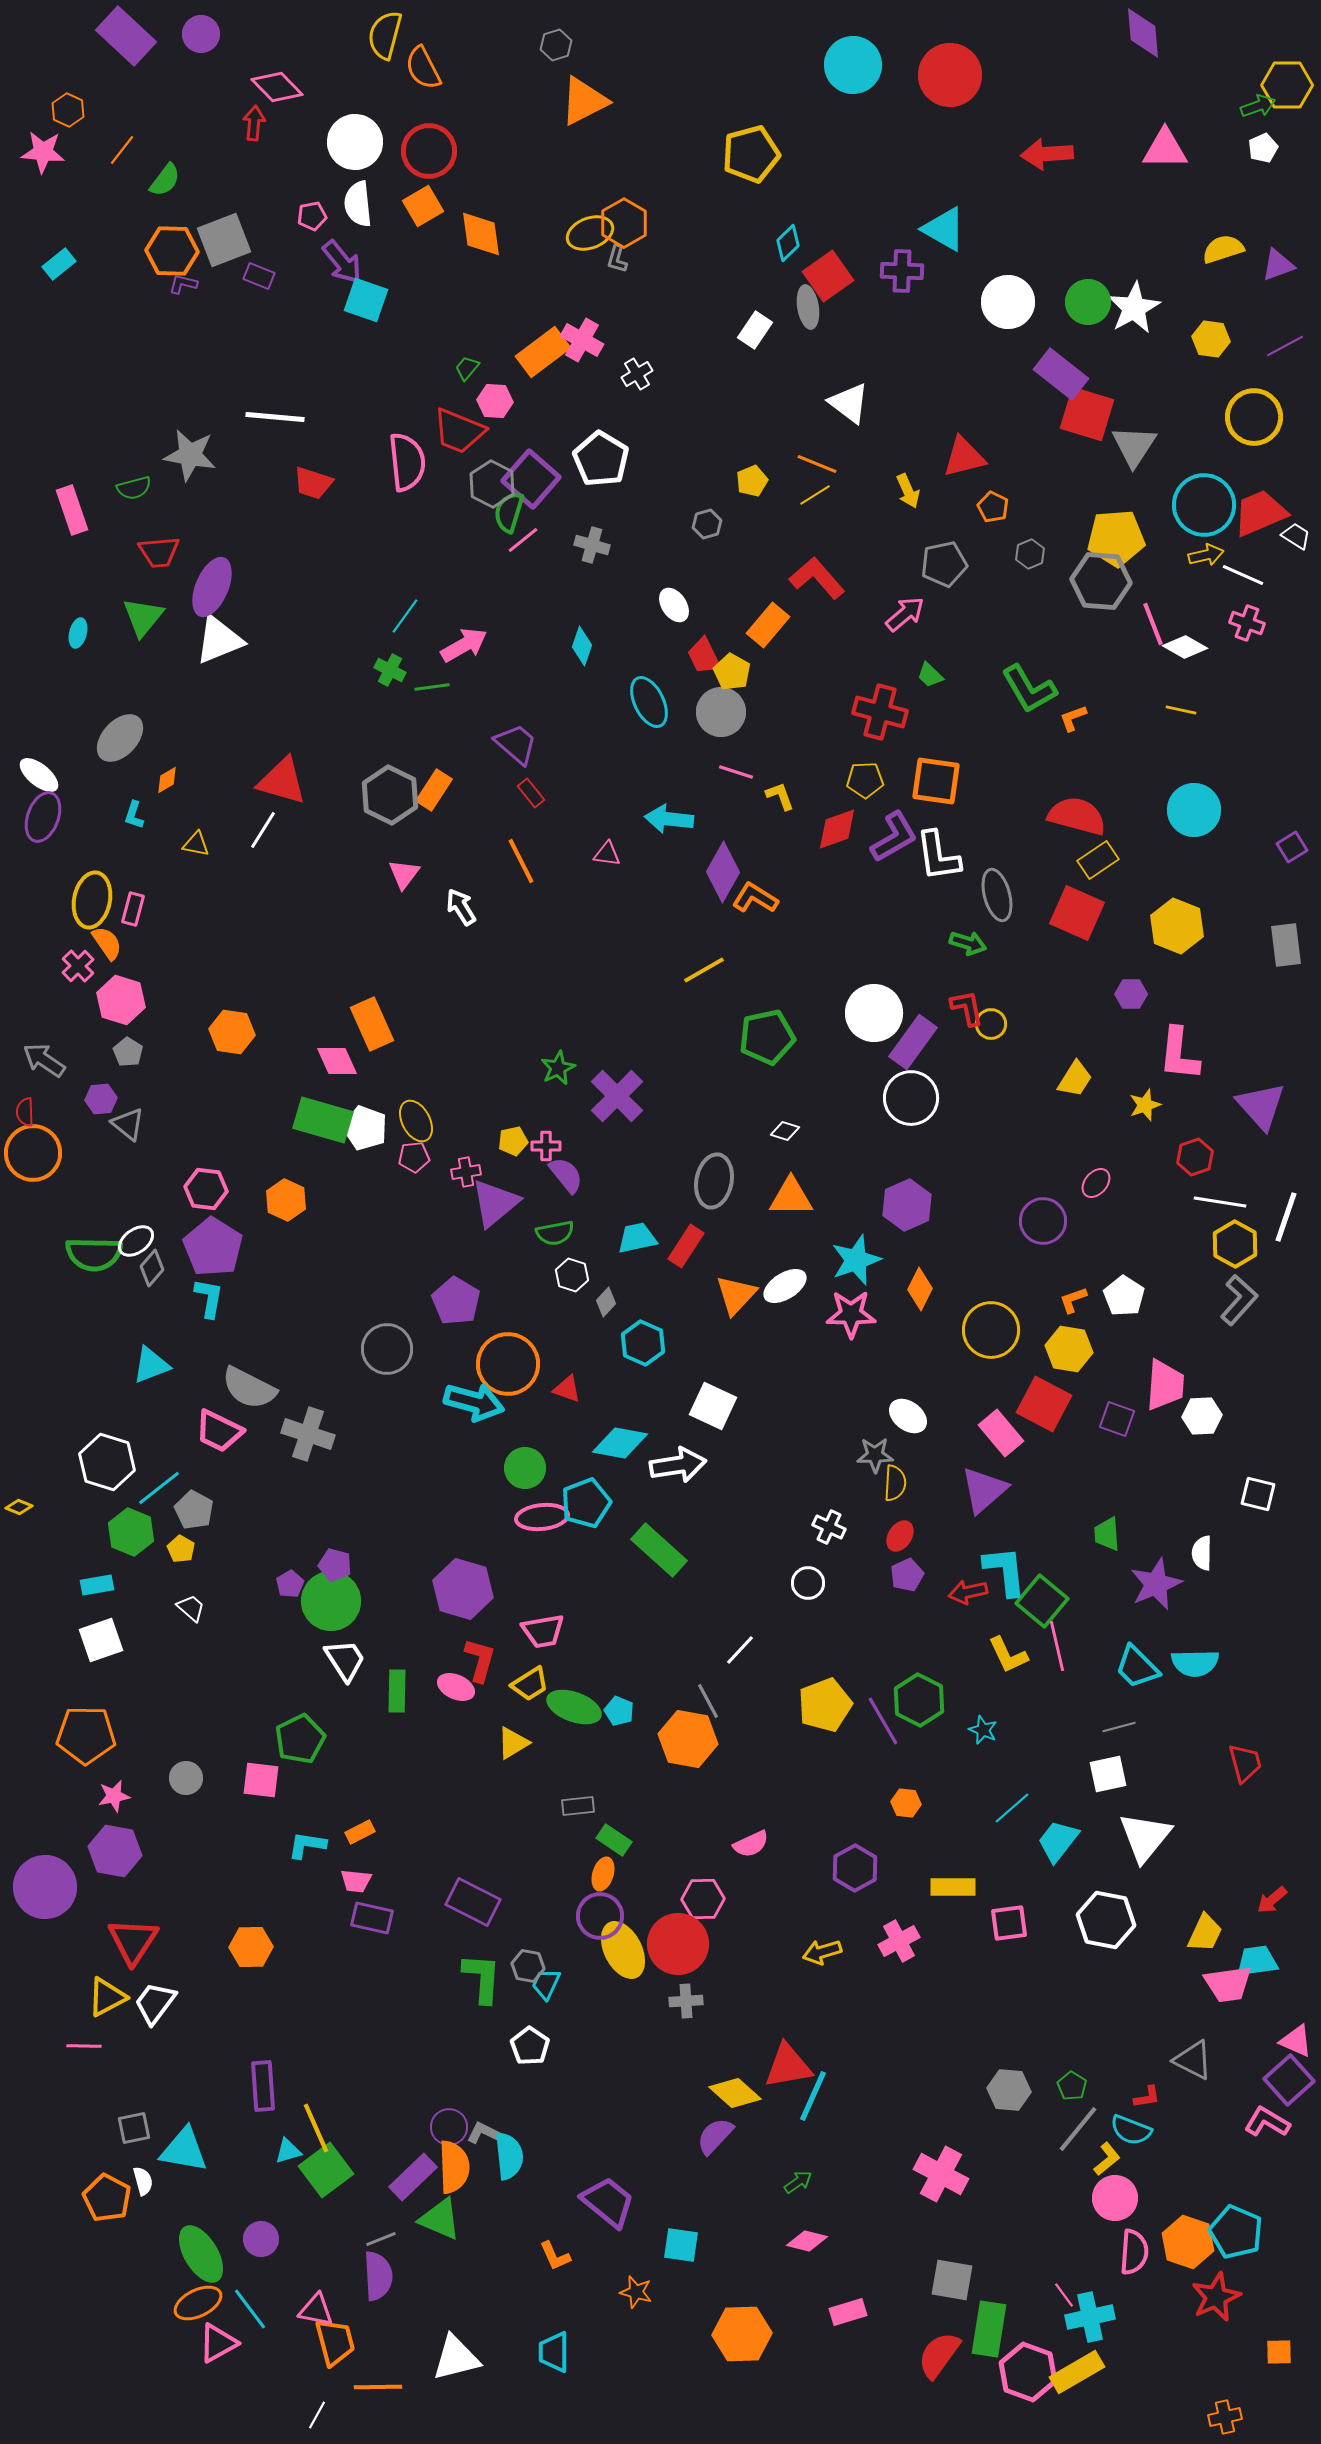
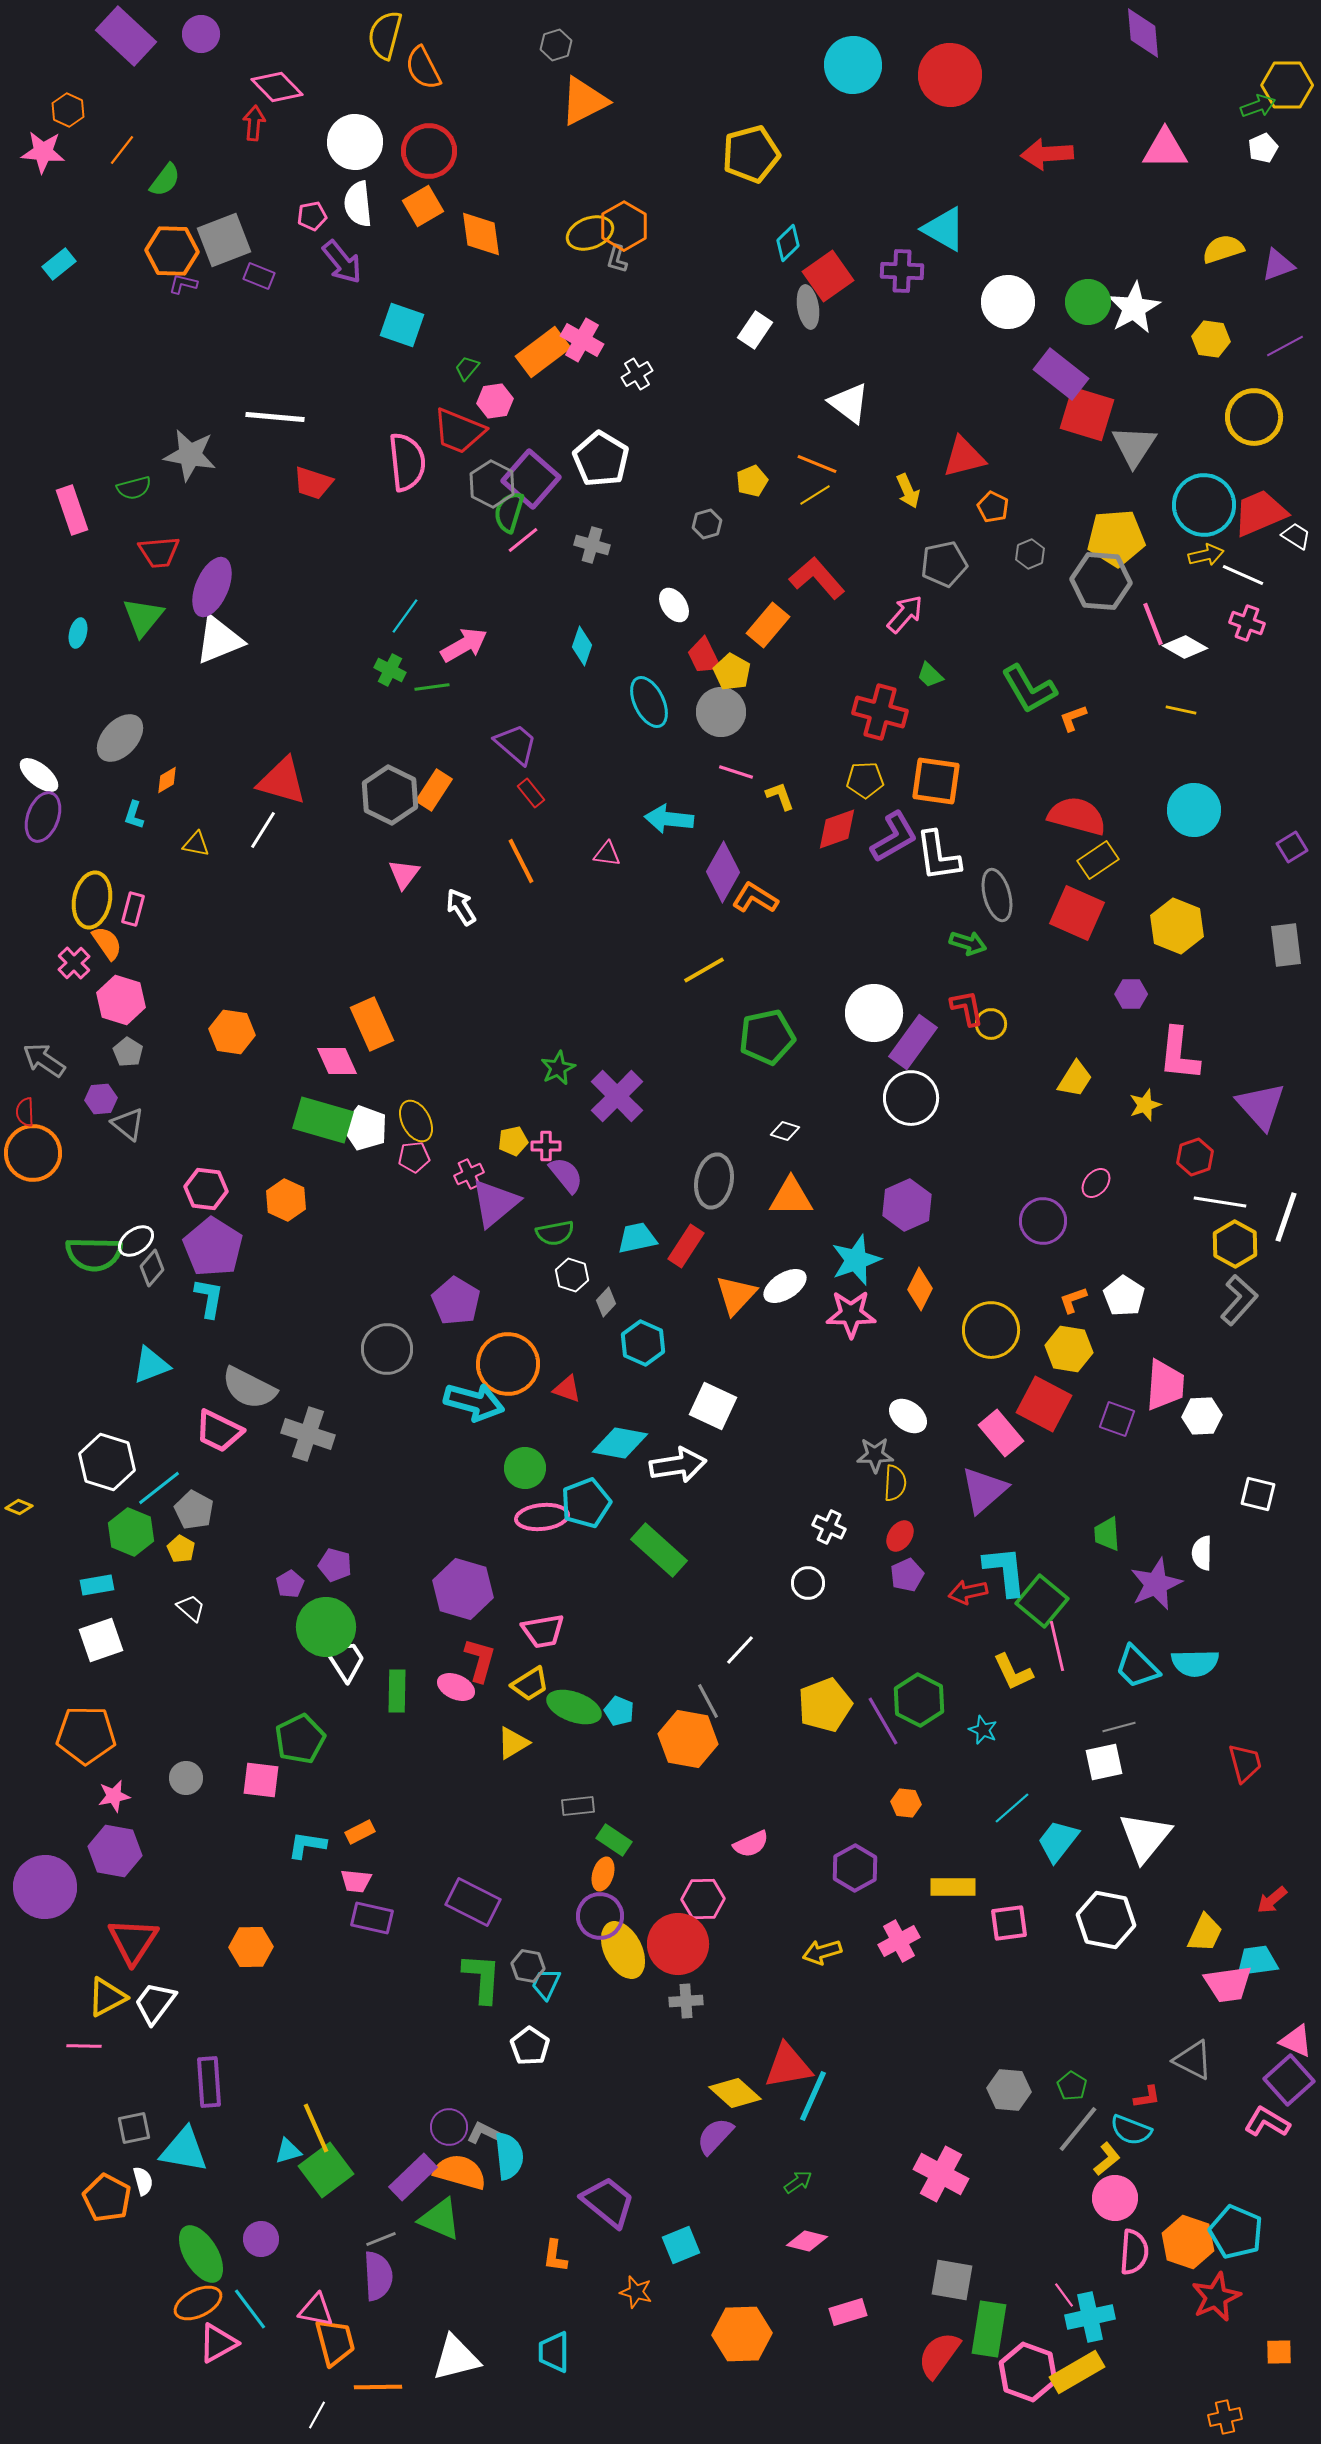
orange hexagon at (624, 223): moved 3 px down
cyan square at (366, 300): moved 36 px right, 25 px down
pink hexagon at (495, 401): rotated 12 degrees counterclockwise
pink arrow at (905, 614): rotated 9 degrees counterclockwise
pink cross at (78, 966): moved 4 px left, 3 px up
pink cross at (466, 1172): moved 3 px right, 2 px down; rotated 16 degrees counterclockwise
green circle at (331, 1601): moved 5 px left, 26 px down
yellow L-shape at (1008, 1655): moved 5 px right, 17 px down
white square at (1108, 1774): moved 4 px left, 12 px up
purple rectangle at (263, 2086): moved 54 px left, 4 px up
orange semicircle at (454, 2167): moved 6 px right, 5 px down; rotated 72 degrees counterclockwise
cyan square at (681, 2245): rotated 30 degrees counterclockwise
orange L-shape at (555, 2256): rotated 32 degrees clockwise
